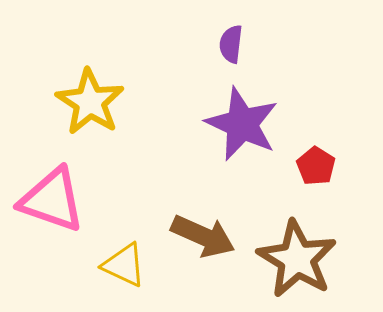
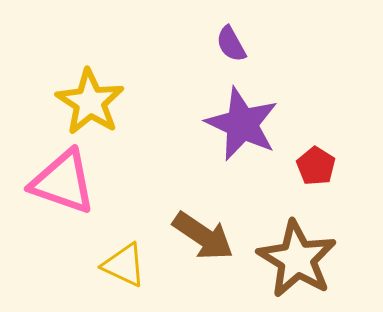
purple semicircle: rotated 36 degrees counterclockwise
pink triangle: moved 11 px right, 18 px up
brown arrow: rotated 10 degrees clockwise
